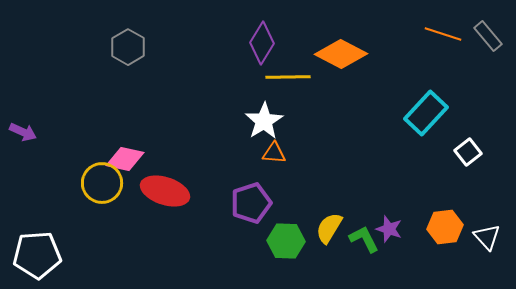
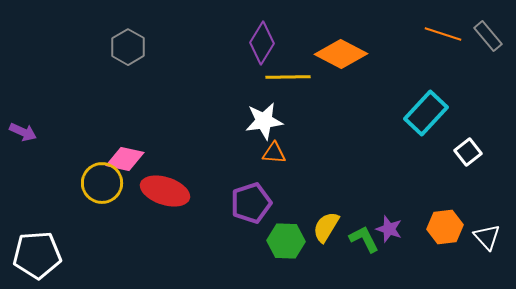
white star: rotated 24 degrees clockwise
yellow semicircle: moved 3 px left, 1 px up
